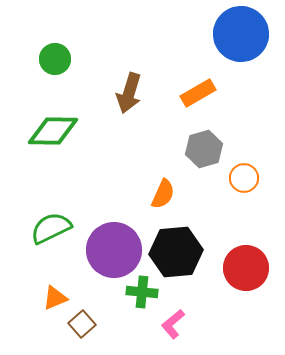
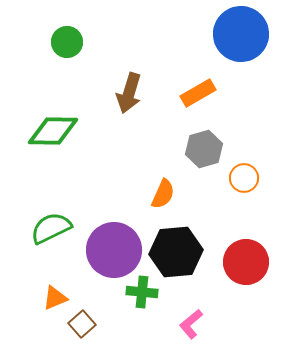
green circle: moved 12 px right, 17 px up
red circle: moved 6 px up
pink L-shape: moved 18 px right
